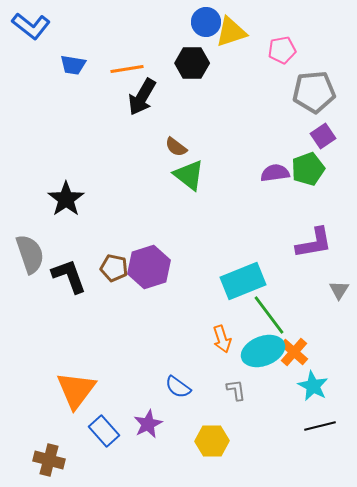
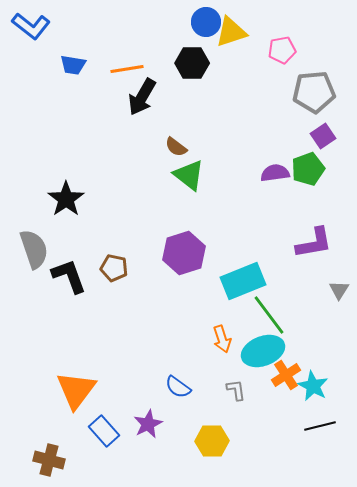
gray semicircle: moved 4 px right, 5 px up
purple hexagon: moved 35 px right, 14 px up
orange cross: moved 8 px left, 23 px down; rotated 16 degrees clockwise
